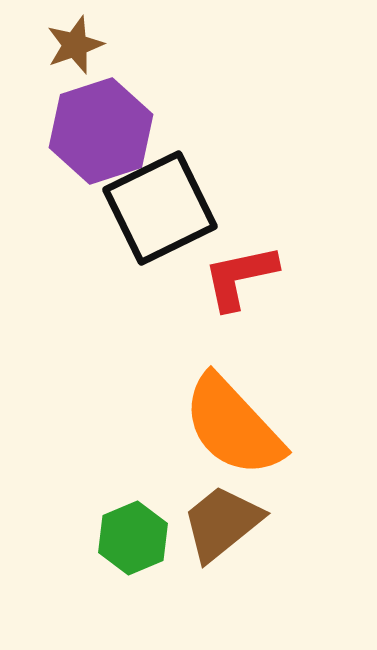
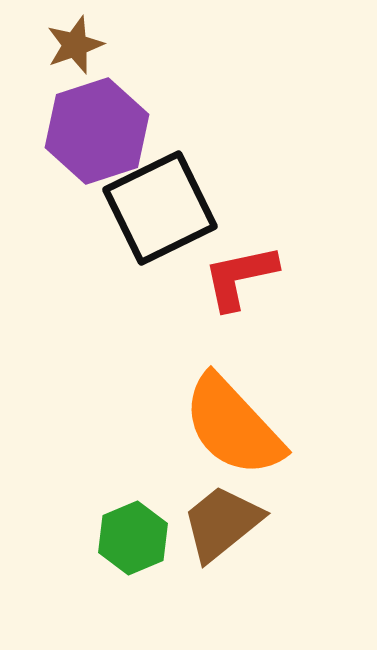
purple hexagon: moved 4 px left
